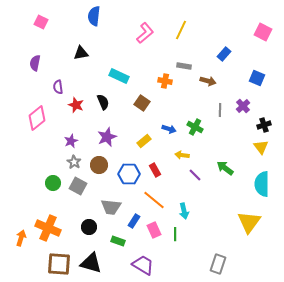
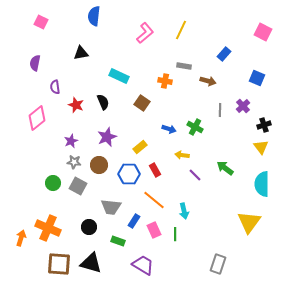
purple semicircle at (58, 87): moved 3 px left
yellow rectangle at (144, 141): moved 4 px left, 6 px down
gray star at (74, 162): rotated 24 degrees counterclockwise
